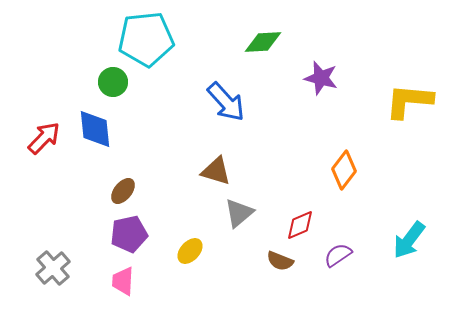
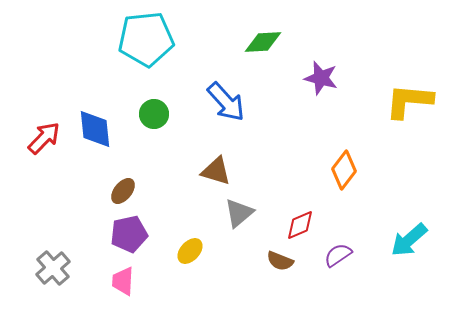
green circle: moved 41 px right, 32 px down
cyan arrow: rotated 12 degrees clockwise
